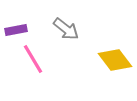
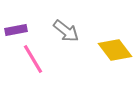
gray arrow: moved 2 px down
yellow diamond: moved 10 px up
